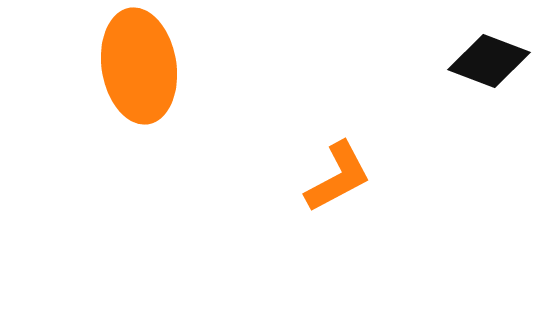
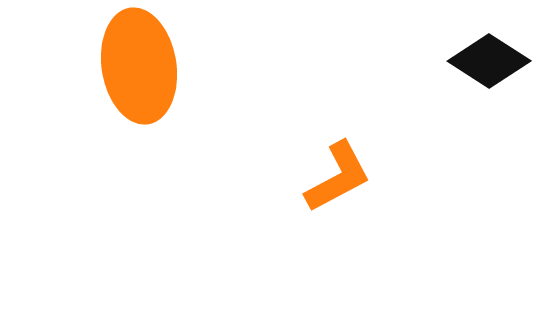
black diamond: rotated 12 degrees clockwise
